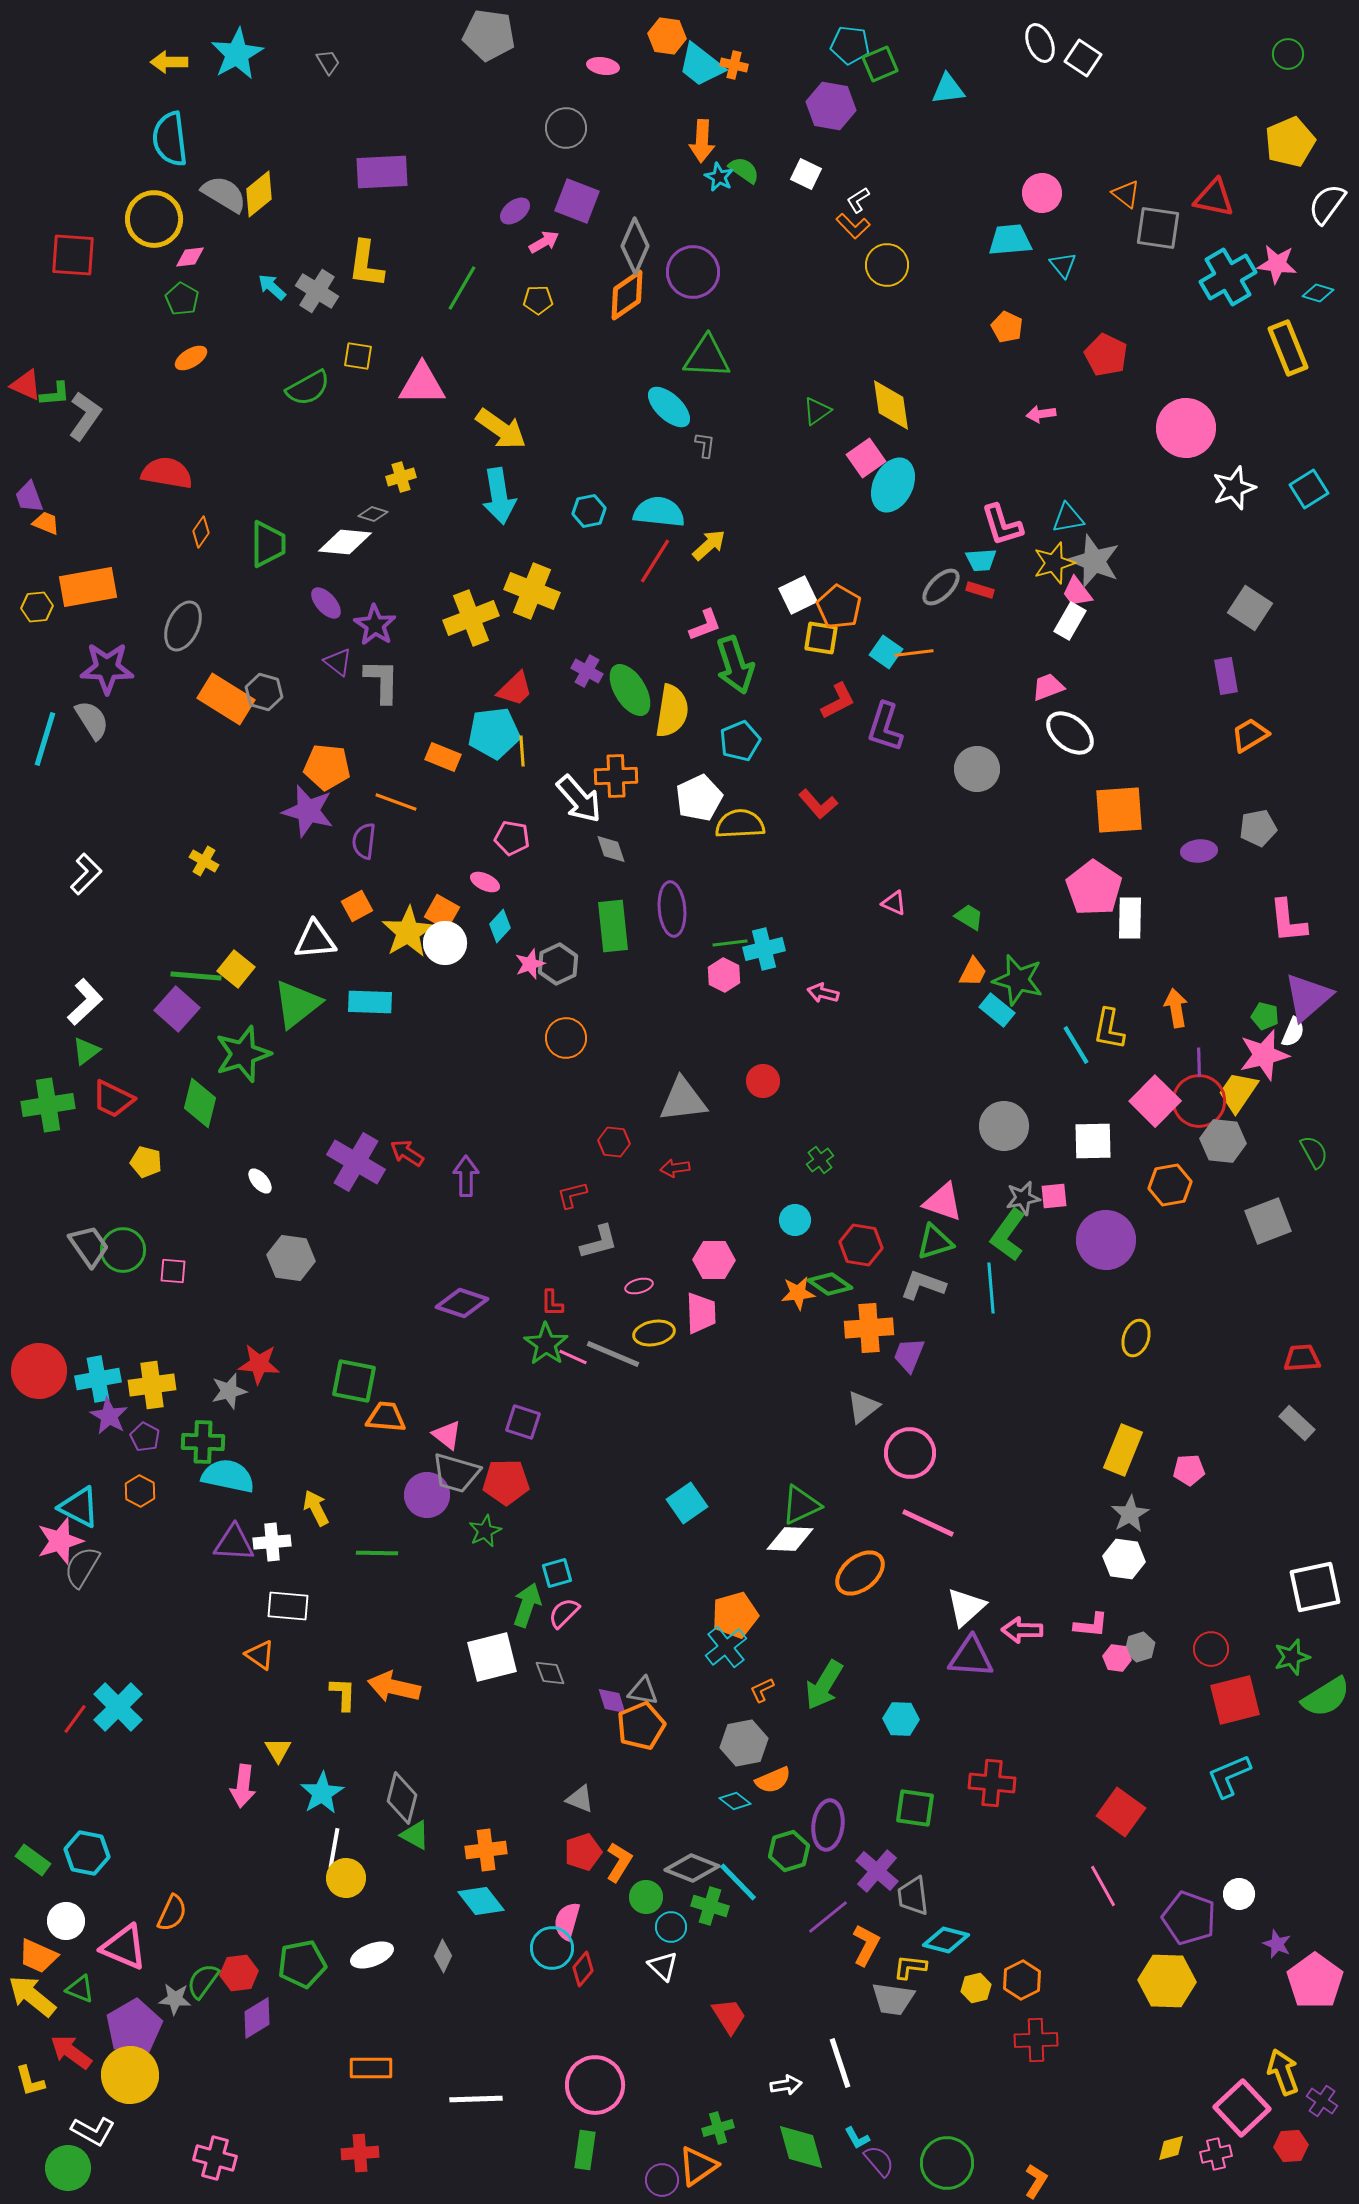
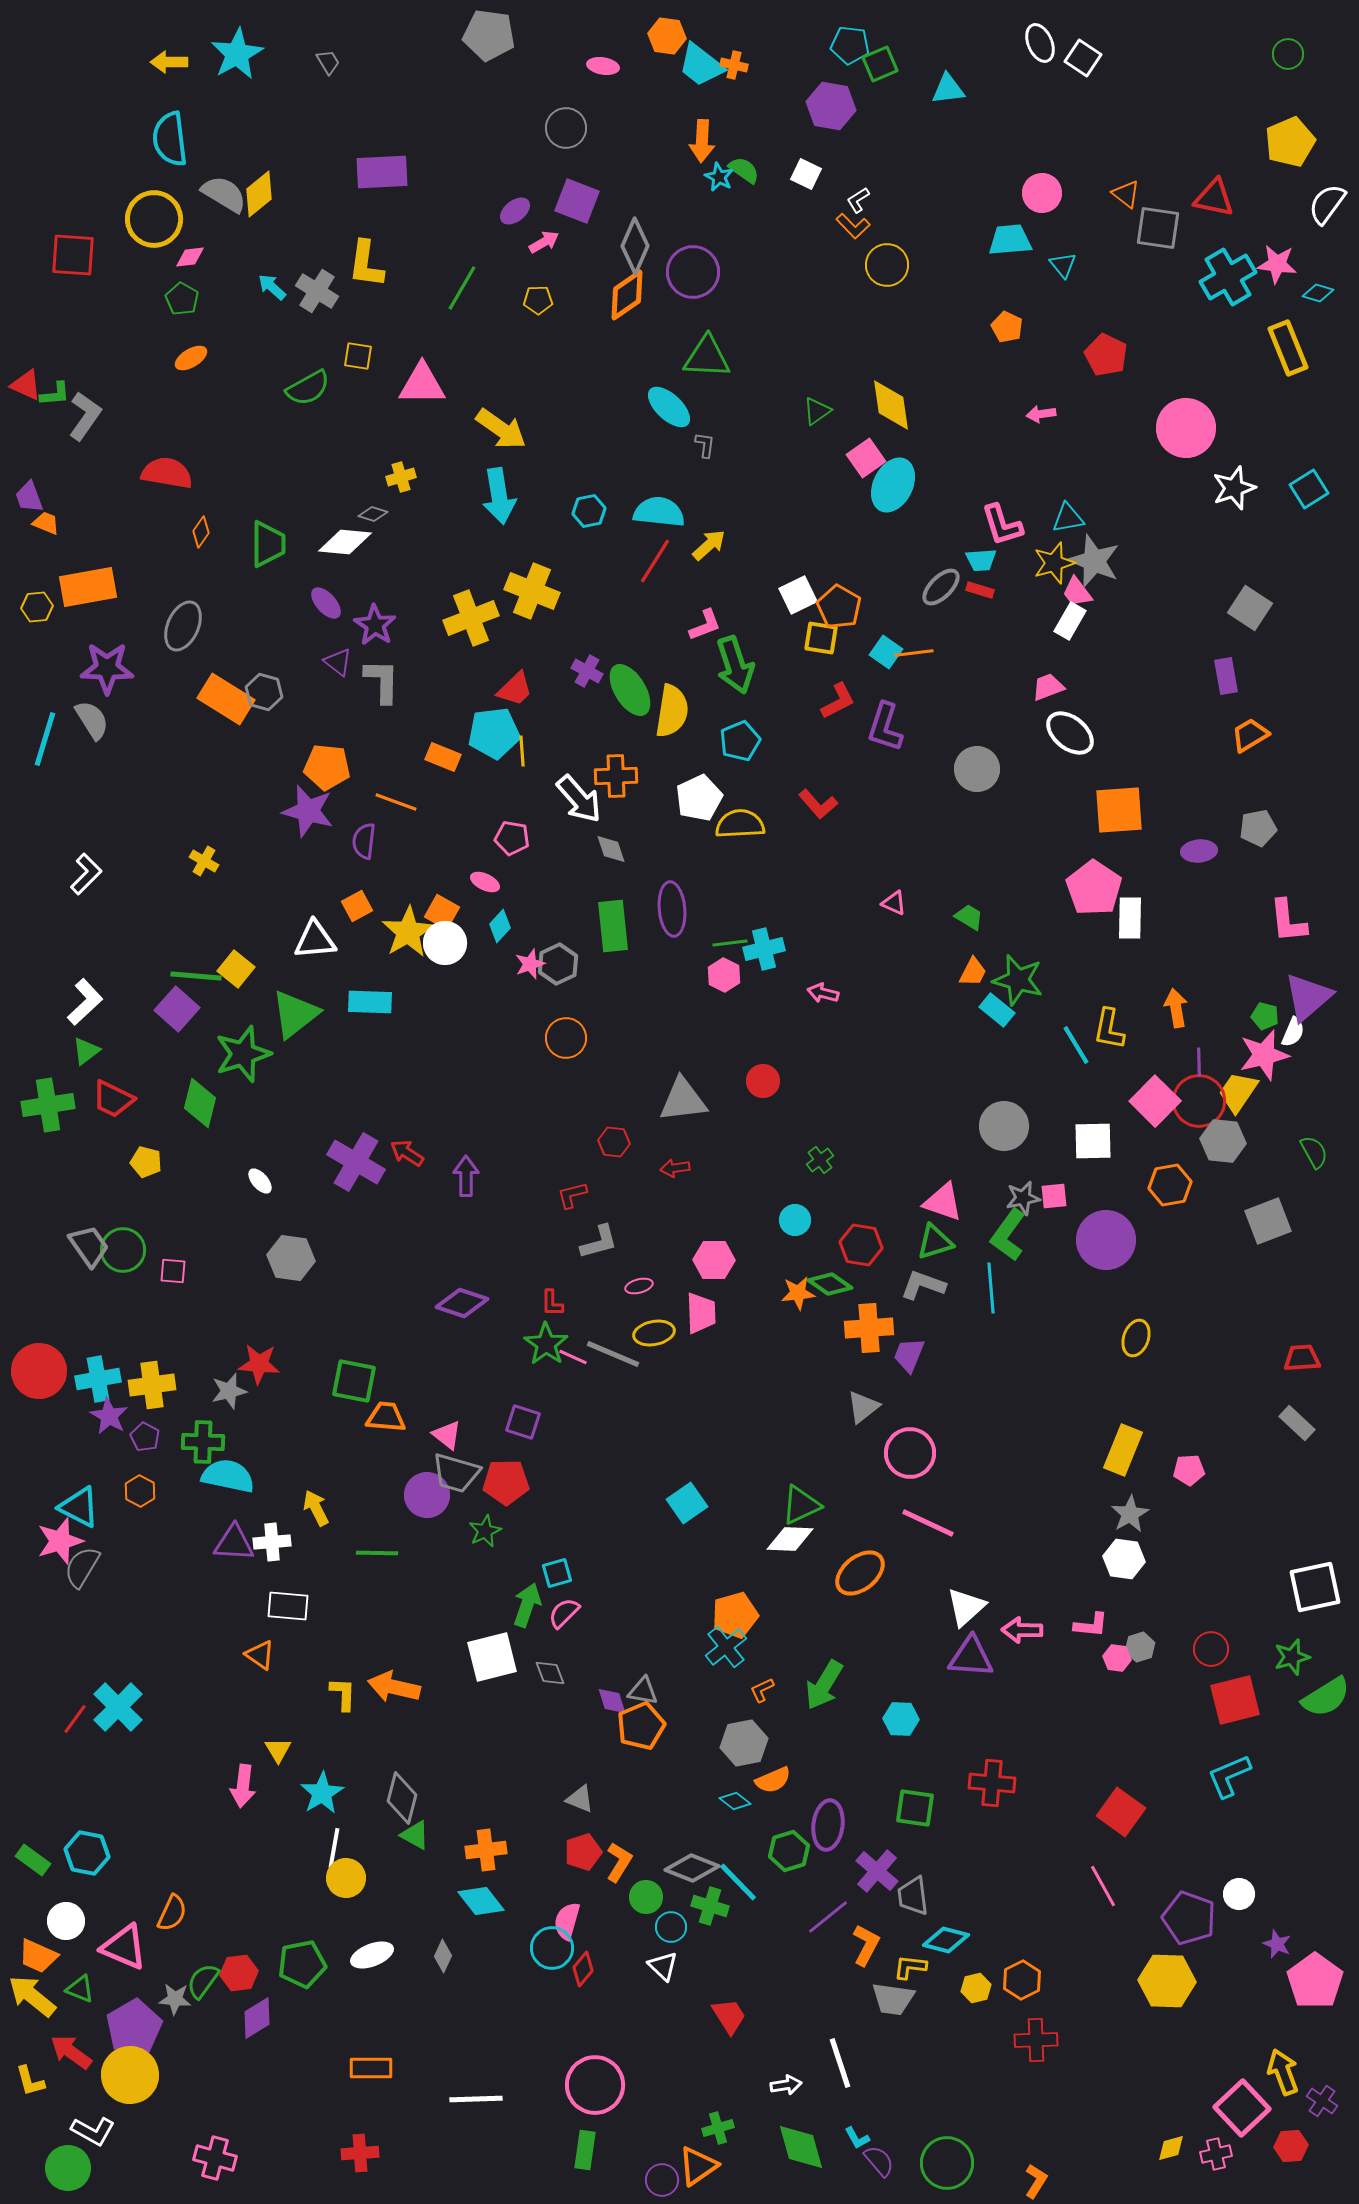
green triangle at (297, 1004): moved 2 px left, 10 px down
